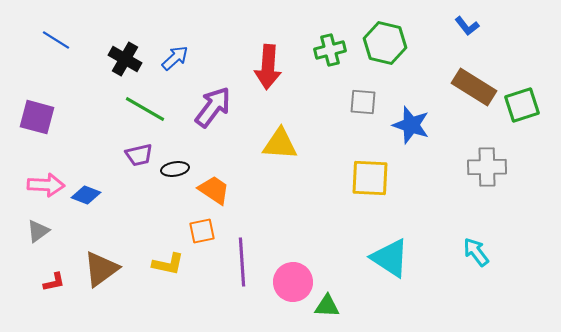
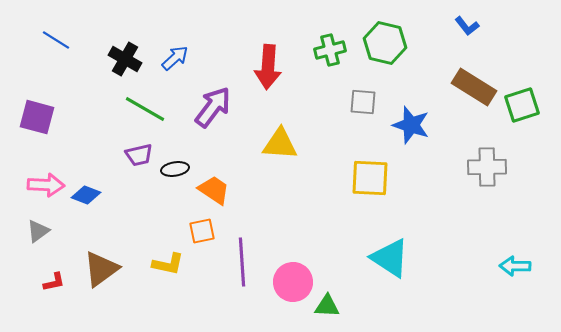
cyan arrow: moved 39 px right, 14 px down; rotated 52 degrees counterclockwise
